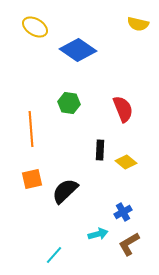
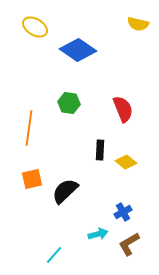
orange line: moved 2 px left, 1 px up; rotated 12 degrees clockwise
